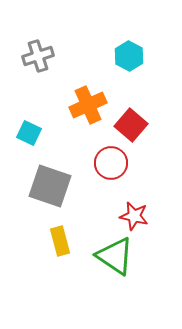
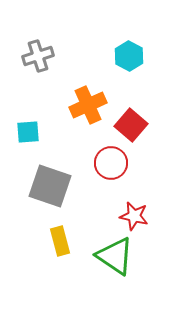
cyan square: moved 1 px left, 1 px up; rotated 30 degrees counterclockwise
